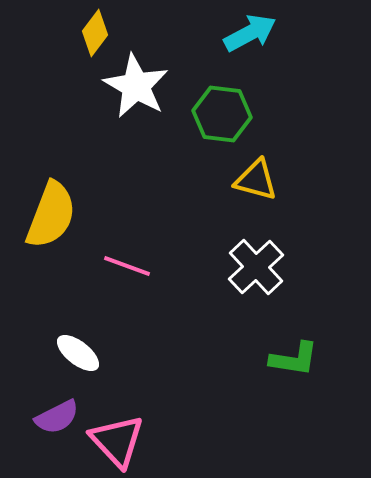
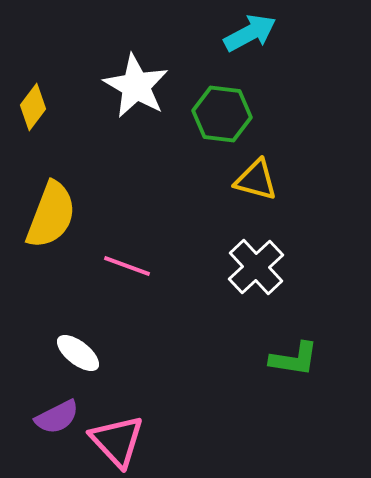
yellow diamond: moved 62 px left, 74 px down
